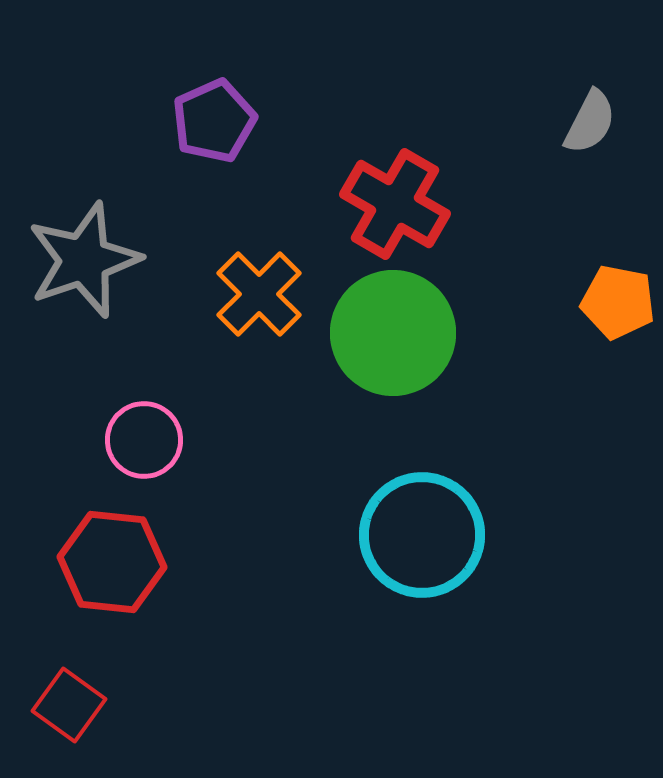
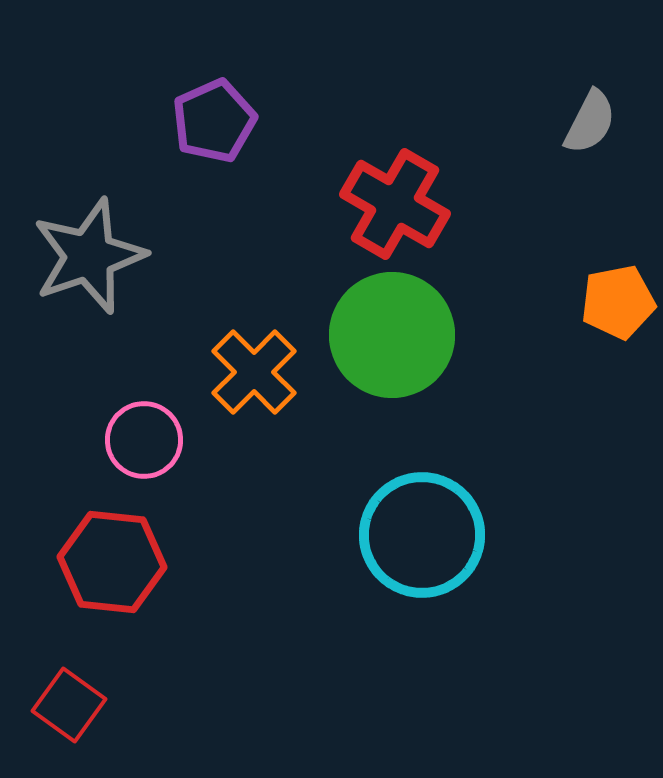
gray star: moved 5 px right, 4 px up
orange cross: moved 5 px left, 78 px down
orange pentagon: rotated 22 degrees counterclockwise
green circle: moved 1 px left, 2 px down
